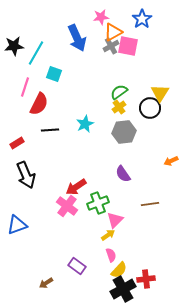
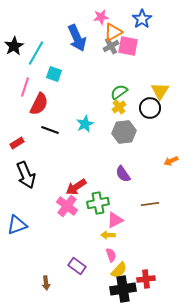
black star: rotated 24 degrees counterclockwise
yellow triangle: moved 2 px up
black line: rotated 24 degrees clockwise
green cross: rotated 10 degrees clockwise
pink triangle: rotated 18 degrees clockwise
yellow arrow: rotated 144 degrees counterclockwise
brown arrow: rotated 64 degrees counterclockwise
black cross: rotated 20 degrees clockwise
